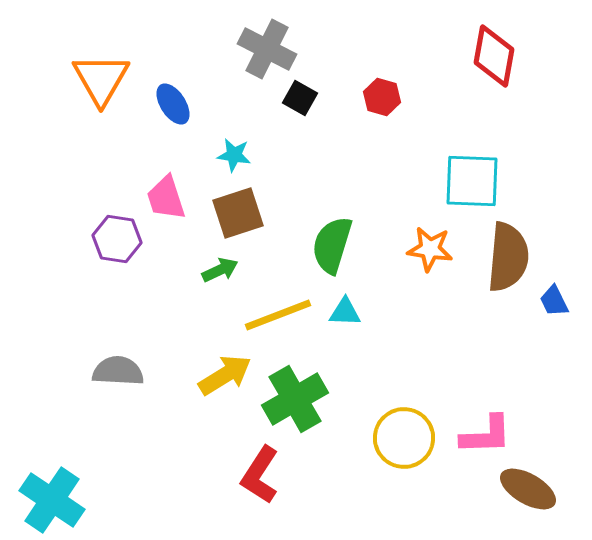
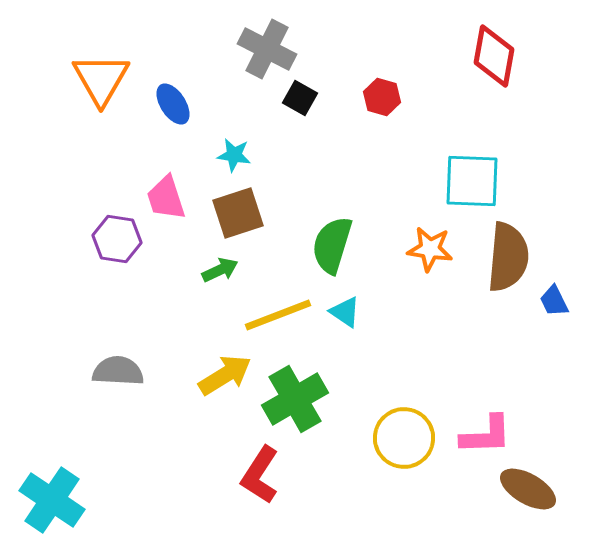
cyan triangle: rotated 32 degrees clockwise
